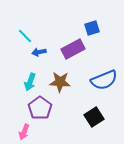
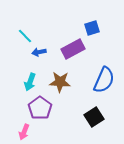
blue semicircle: rotated 44 degrees counterclockwise
